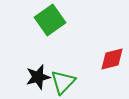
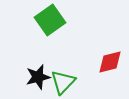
red diamond: moved 2 px left, 3 px down
